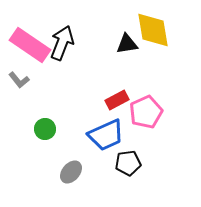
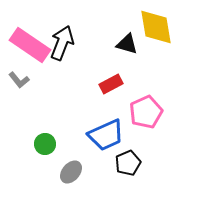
yellow diamond: moved 3 px right, 3 px up
black triangle: rotated 25 degrees clockwise
red rectangle: moved 6 px left, 16 px up
green circle: moved 15 px down
black pentagon: rotated 15 degrees counterclockwise
